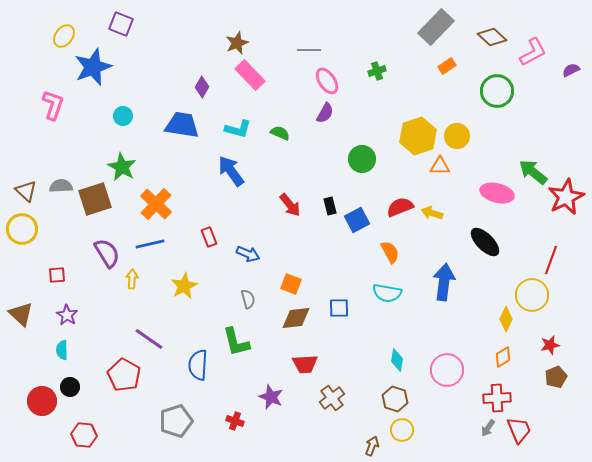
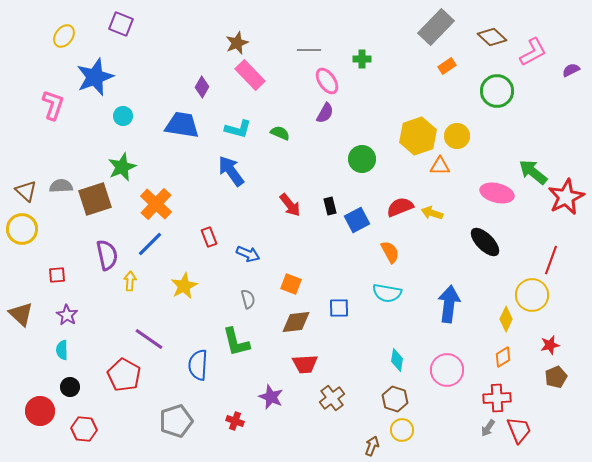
blue star at (93, 67): moved 2 px right, 10 px down
green cross at (377, 71): moved 15 px left, 12 px up; rotated 18 degrees clockwise
green star at (122, 167): rotated 20 degrees clockwise
blue line at (150, 244): rotated 32 degrees counterclockwise
purple semicircle at (107, 253): moved 2 px down; rotated 20 degrees clockwise
yellow arrow at (132, 279): moved 2 px left, 2 px down
blue arrow at (444, 282): moved 5 px right, 22 px down
brown diamond at (296, 318): moved 4 px down
red circle at (42, 401): moved 2 px left, 10 px down
red hexagon at (84, 435): moved 6 px up
